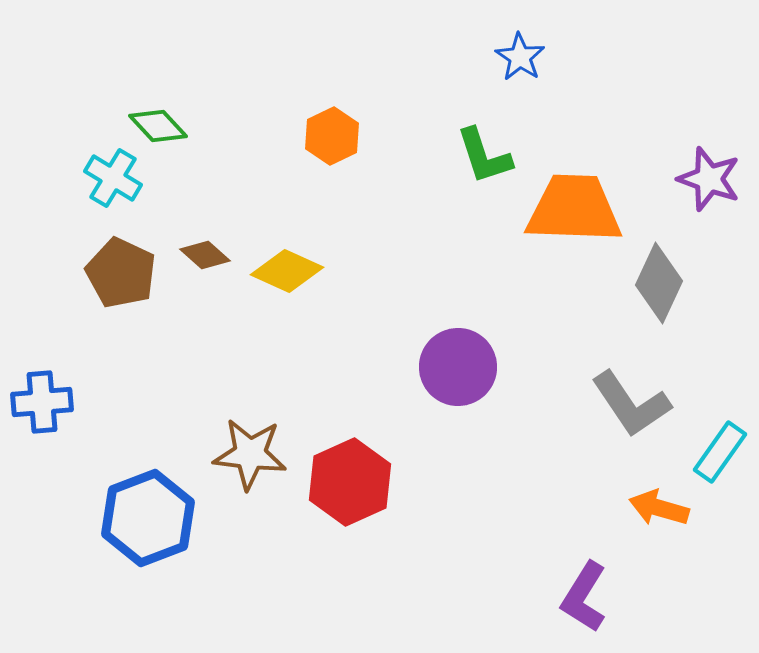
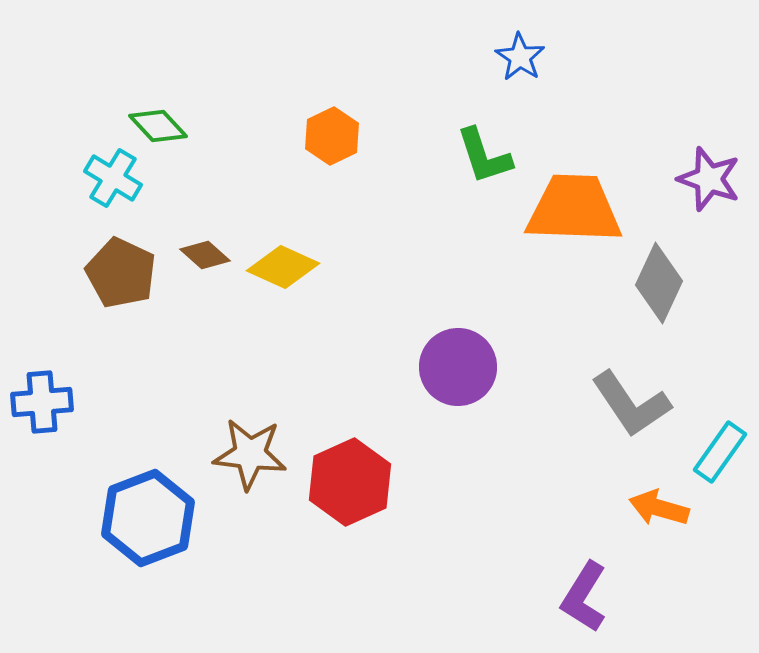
yellow diamond: moved 4 px left, 4 px up
